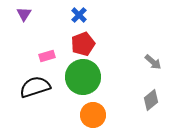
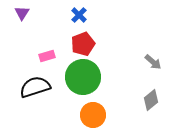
purple triangle: moved 2 px left, 1 px up
